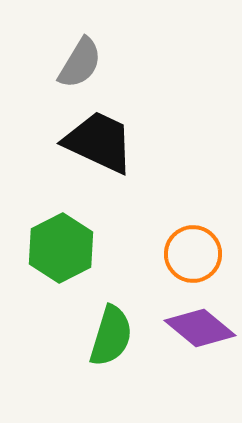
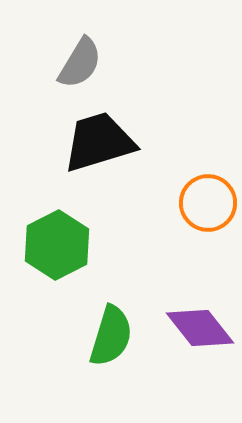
black trapezoid: rotated 42 degrees counterclockwise
green hexagon: moved 4 px left, 3 px up
orange circle: moved 15 px right, 51 px up
purple diamond: rotated 12 degrees clockwise
